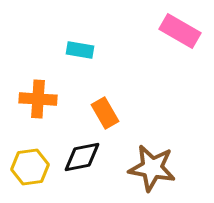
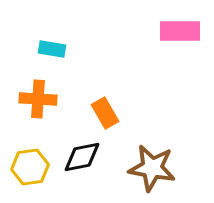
pink rectangle: rotated 30 degrees counterclockwise
cyan rectangle: moved 28 px left, 1 px up
